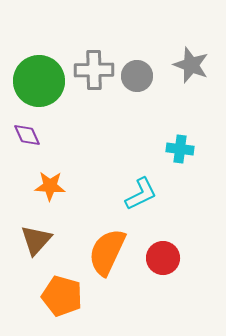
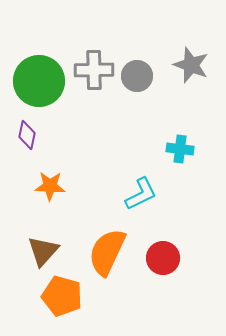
purple diamond: rotated 36 degrees clockwise
brown triangle: moved 7 px right, 11 px down
